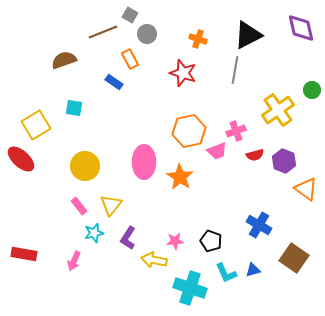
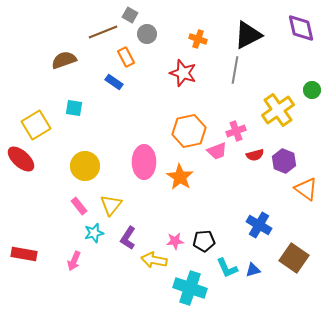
orange rectangle: moved 4 px left, 2 px up
black pentagon: moved 7 px left; rotated 25 degrees counterclockwise
cyan L-shape: moved 1 px right, 5 px up
